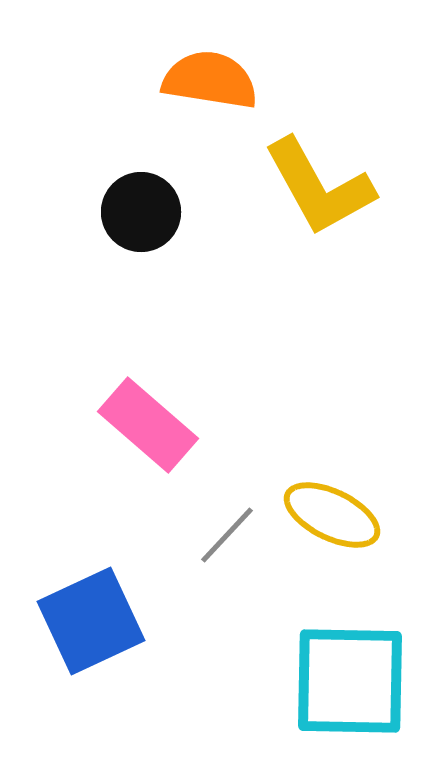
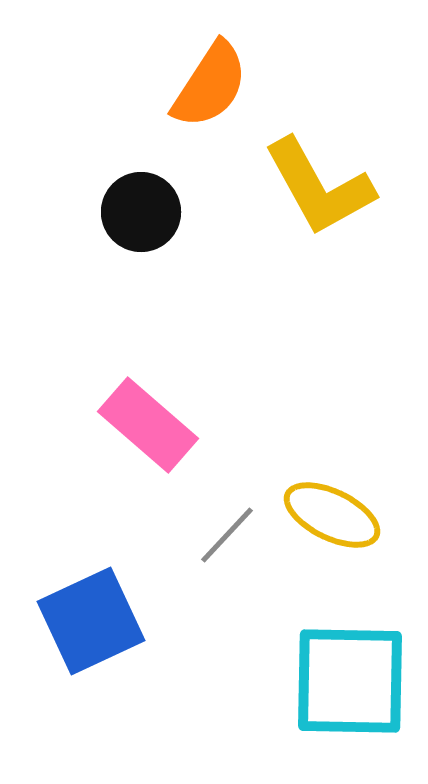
orange semicircle: moved 5 px down; rotated 114 degrees clockwise
